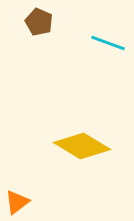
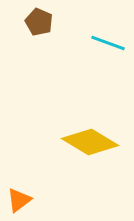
yellow diamond: moved 8 px right, 4 px up
orange triangle: moved 2 px right, 2 px up
